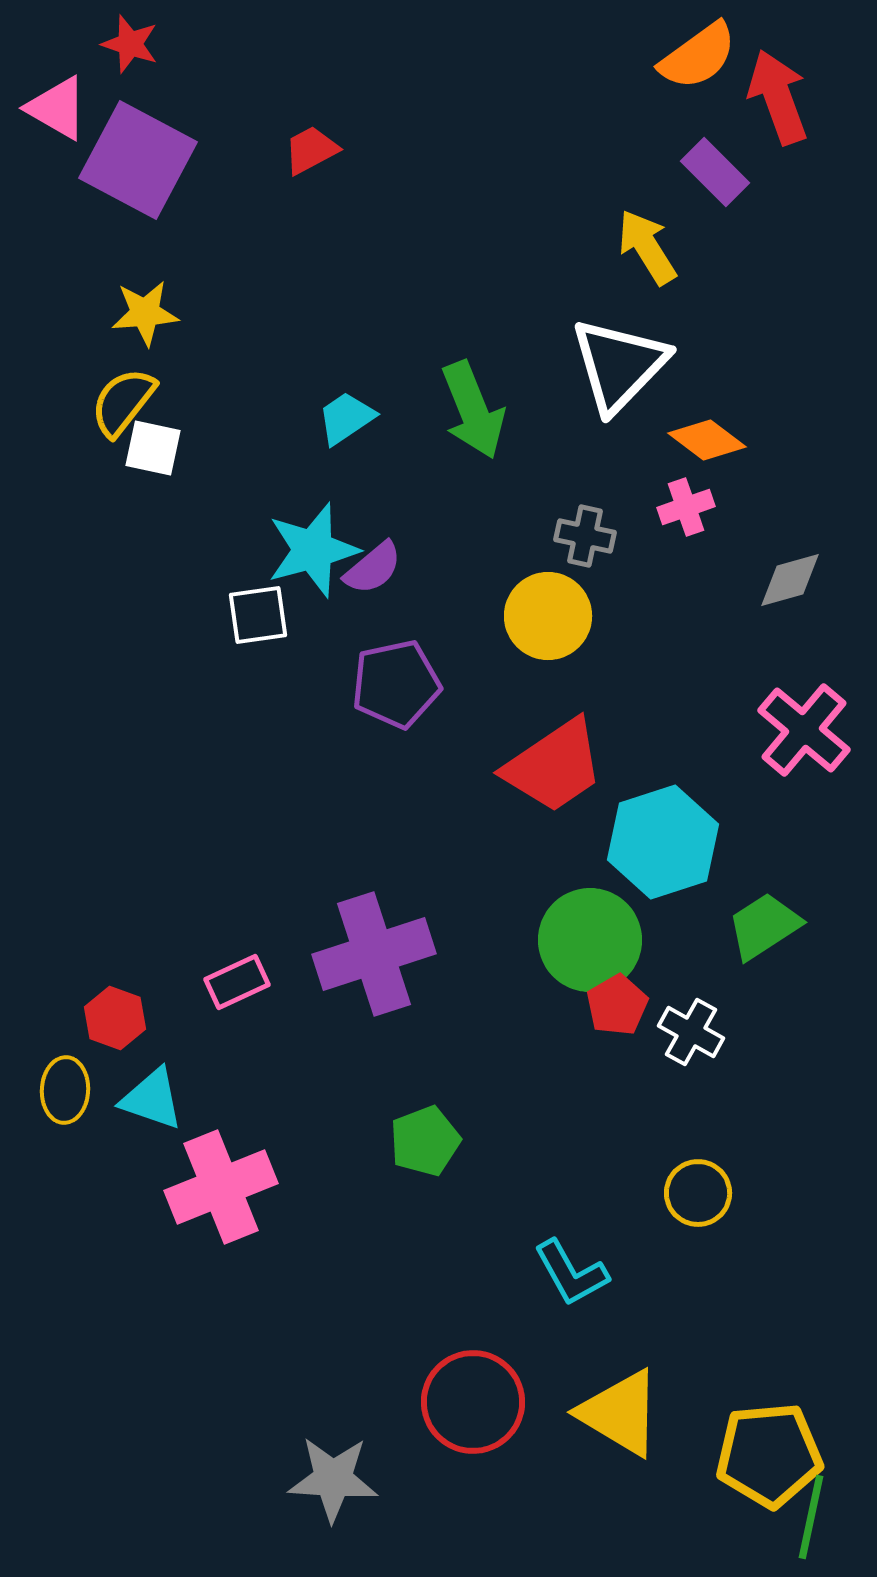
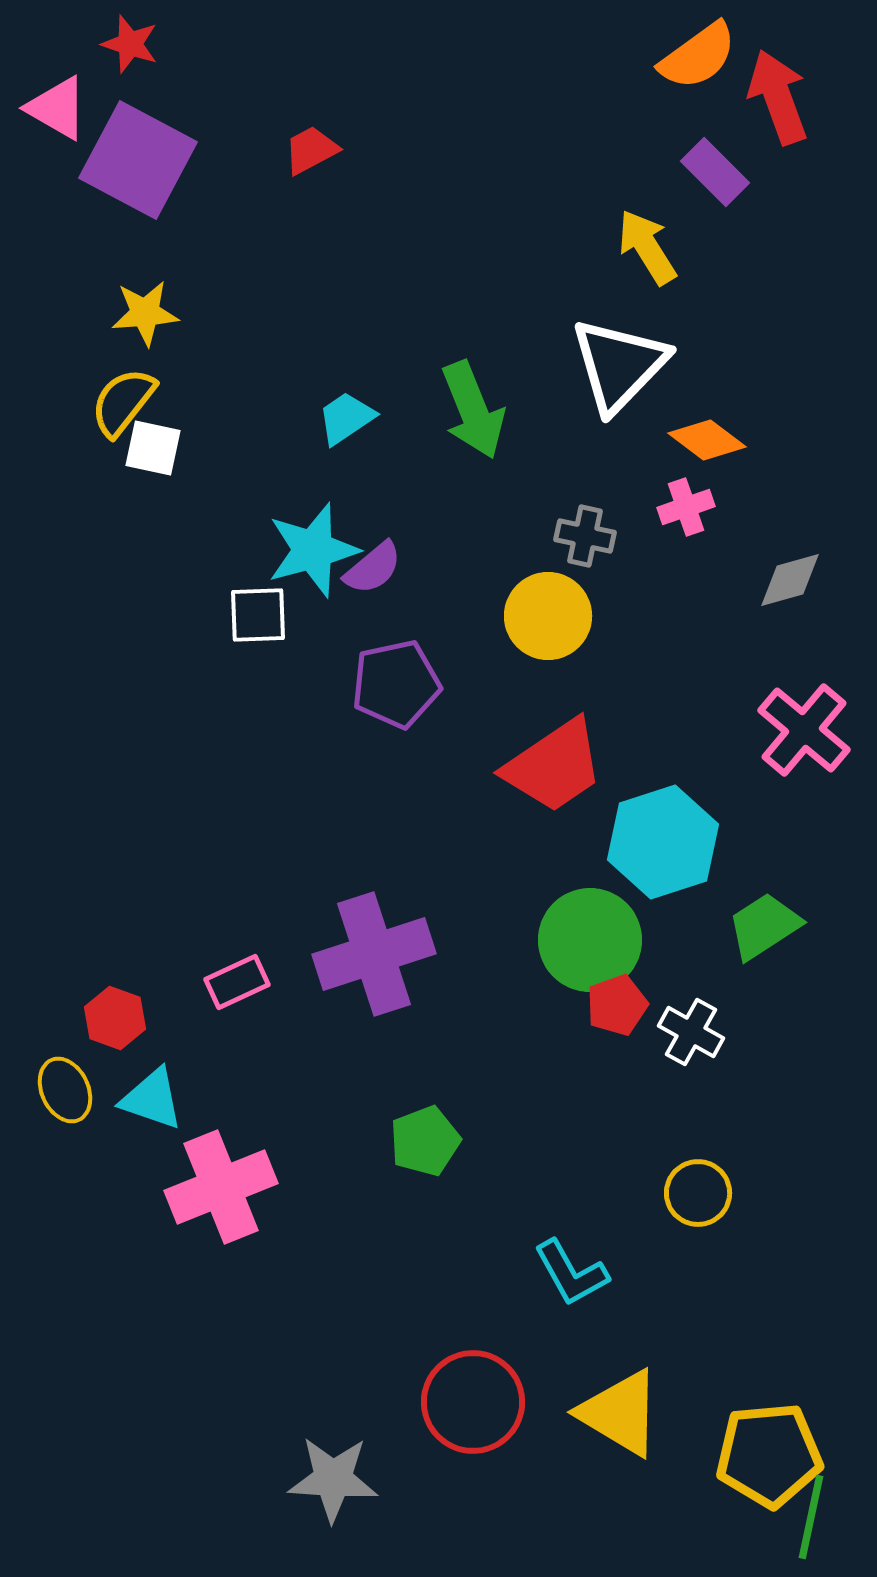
white square at (258, 615): rotated 6 degrees clockwise
red pentagon at (617, 1005): rotated 10 degrees clockwise
yellow ellipse at (65, 1090): rotated 28 degrees counterclockwise
